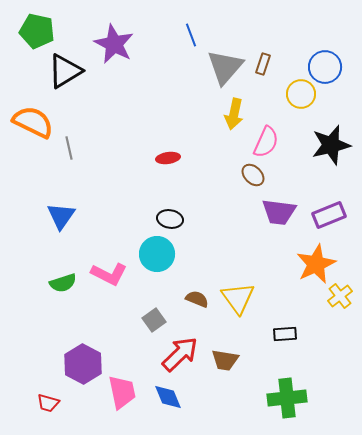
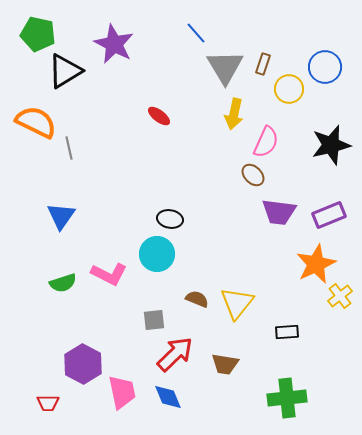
green pentagon: moved 1 px right, 3 px down
blue line: moved 5 px right, 2 px up; rotated 20 degrees counterclockwise
gray triangle: rotated 12 degrees counterclockwise
yellow circle: moved 12 px left, 5 px up
orange semicircle: moved 3 px right
red ellipse: moved 9 px left, 42 px up; rotated 45 degrees clockwise
yellow triangle: moved 1 px left, 5 px down; rotated 15 degrees clockwise
gray square: rotated 30 degrees clockwise
black rectangle: moved 2 px right, 2 px up
red arrow: moved 5 px left
brown trapezoid: moved 4 px down
red trapezoid: rotated 15 degrees counterclockwise
